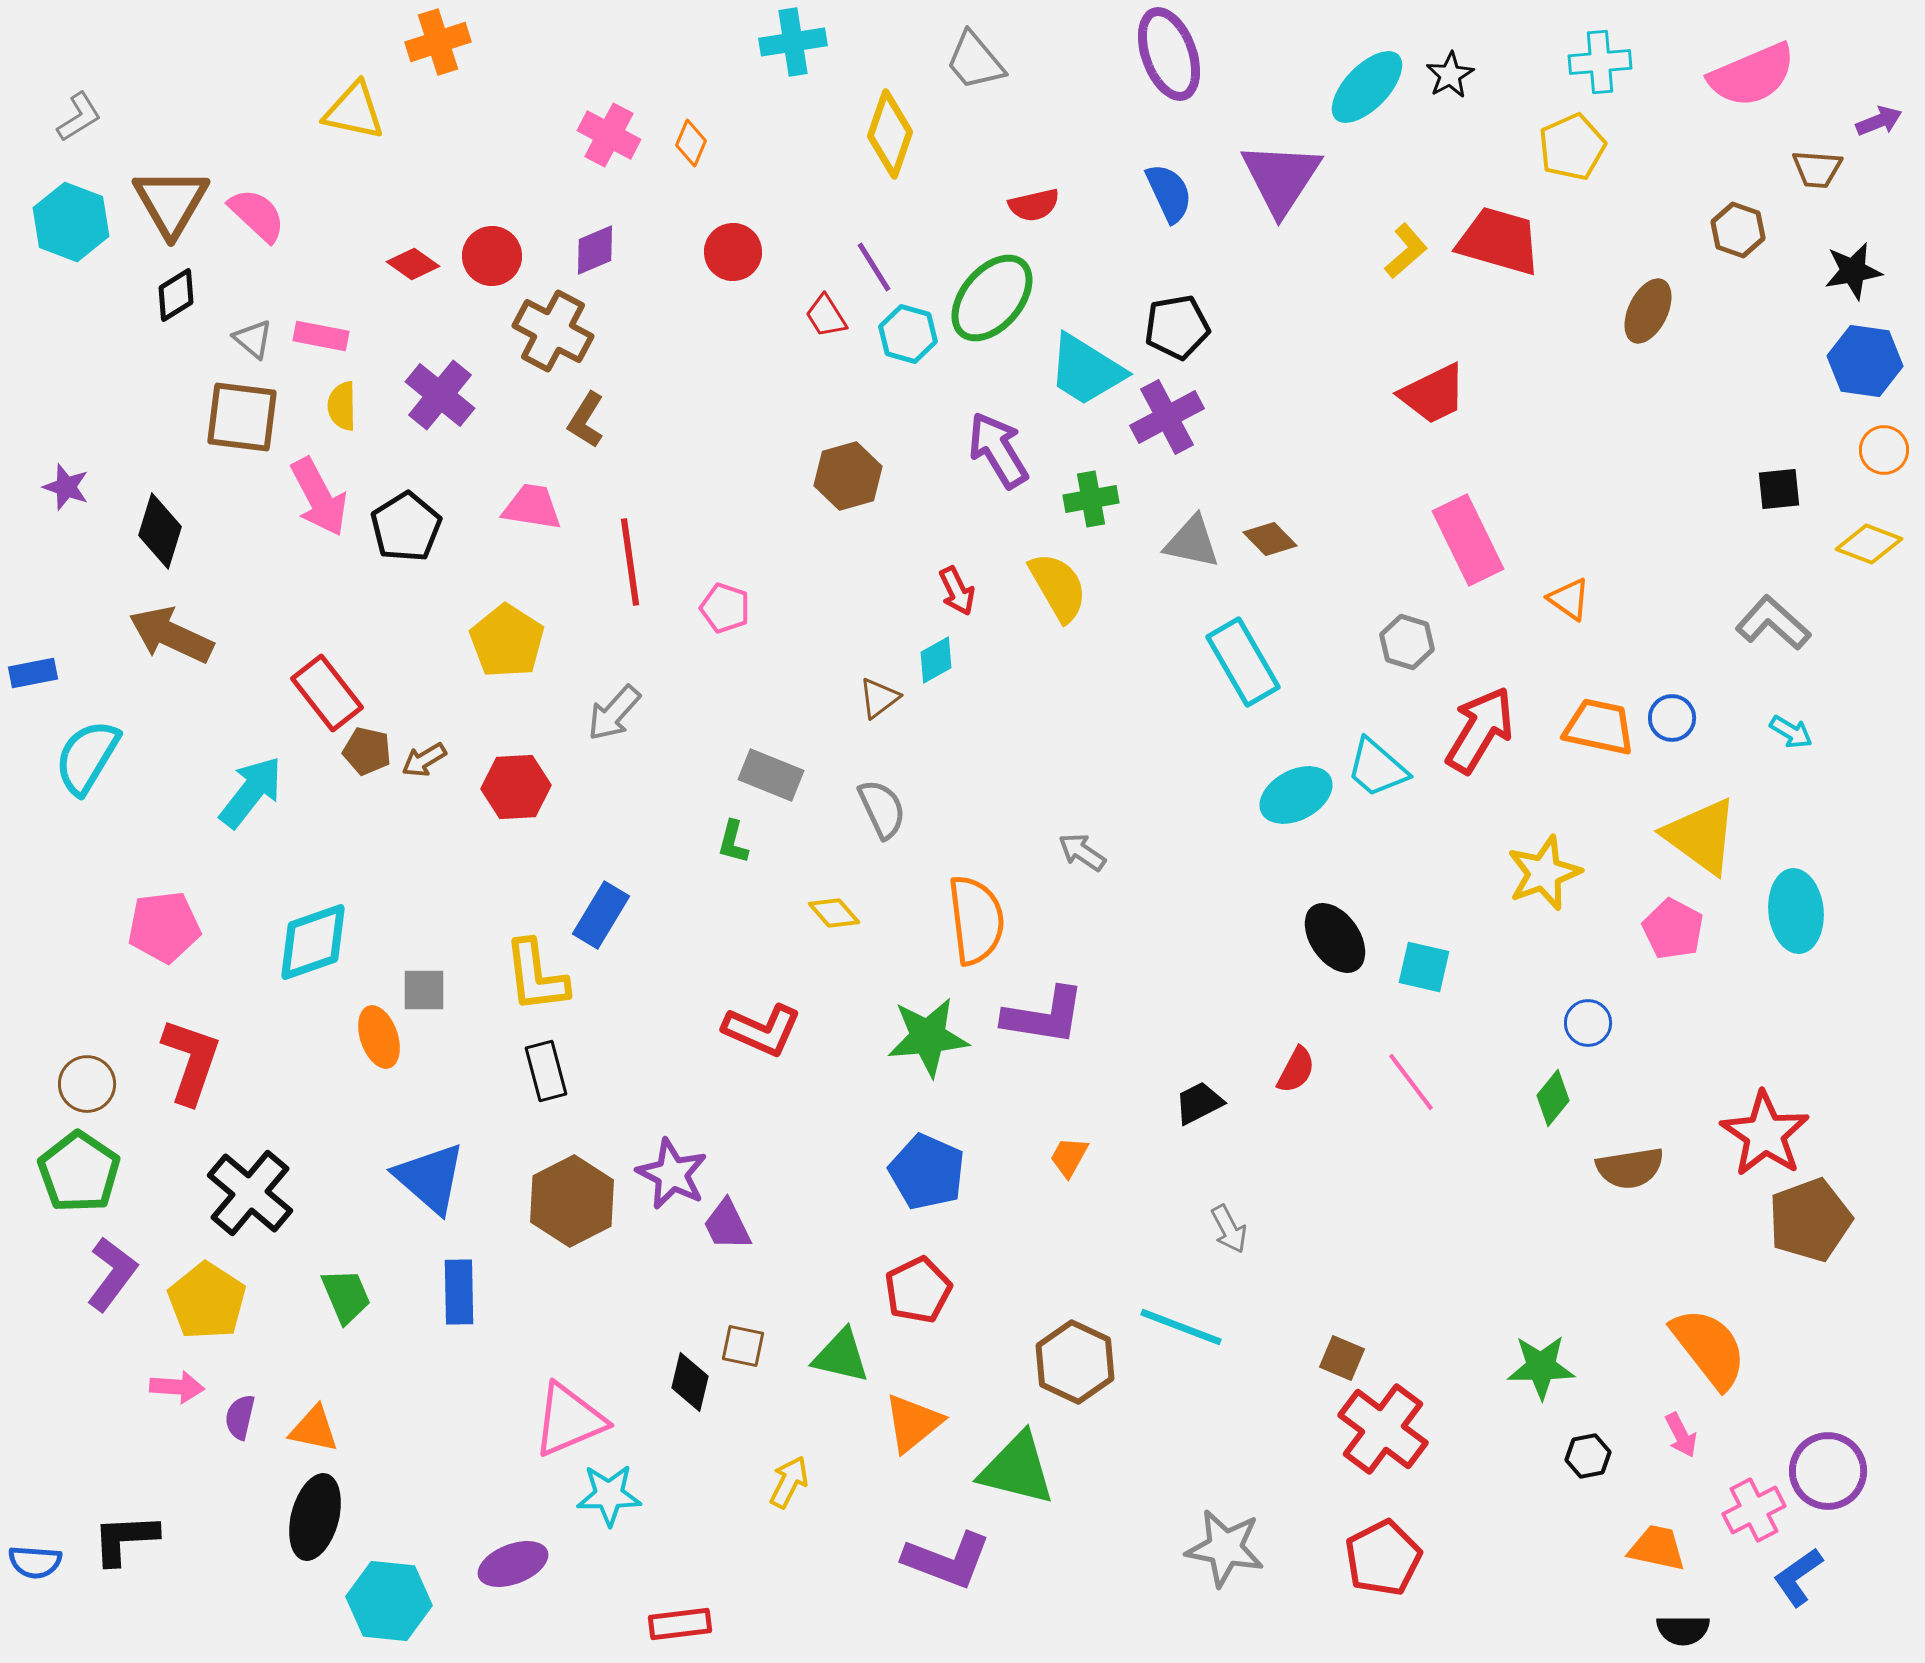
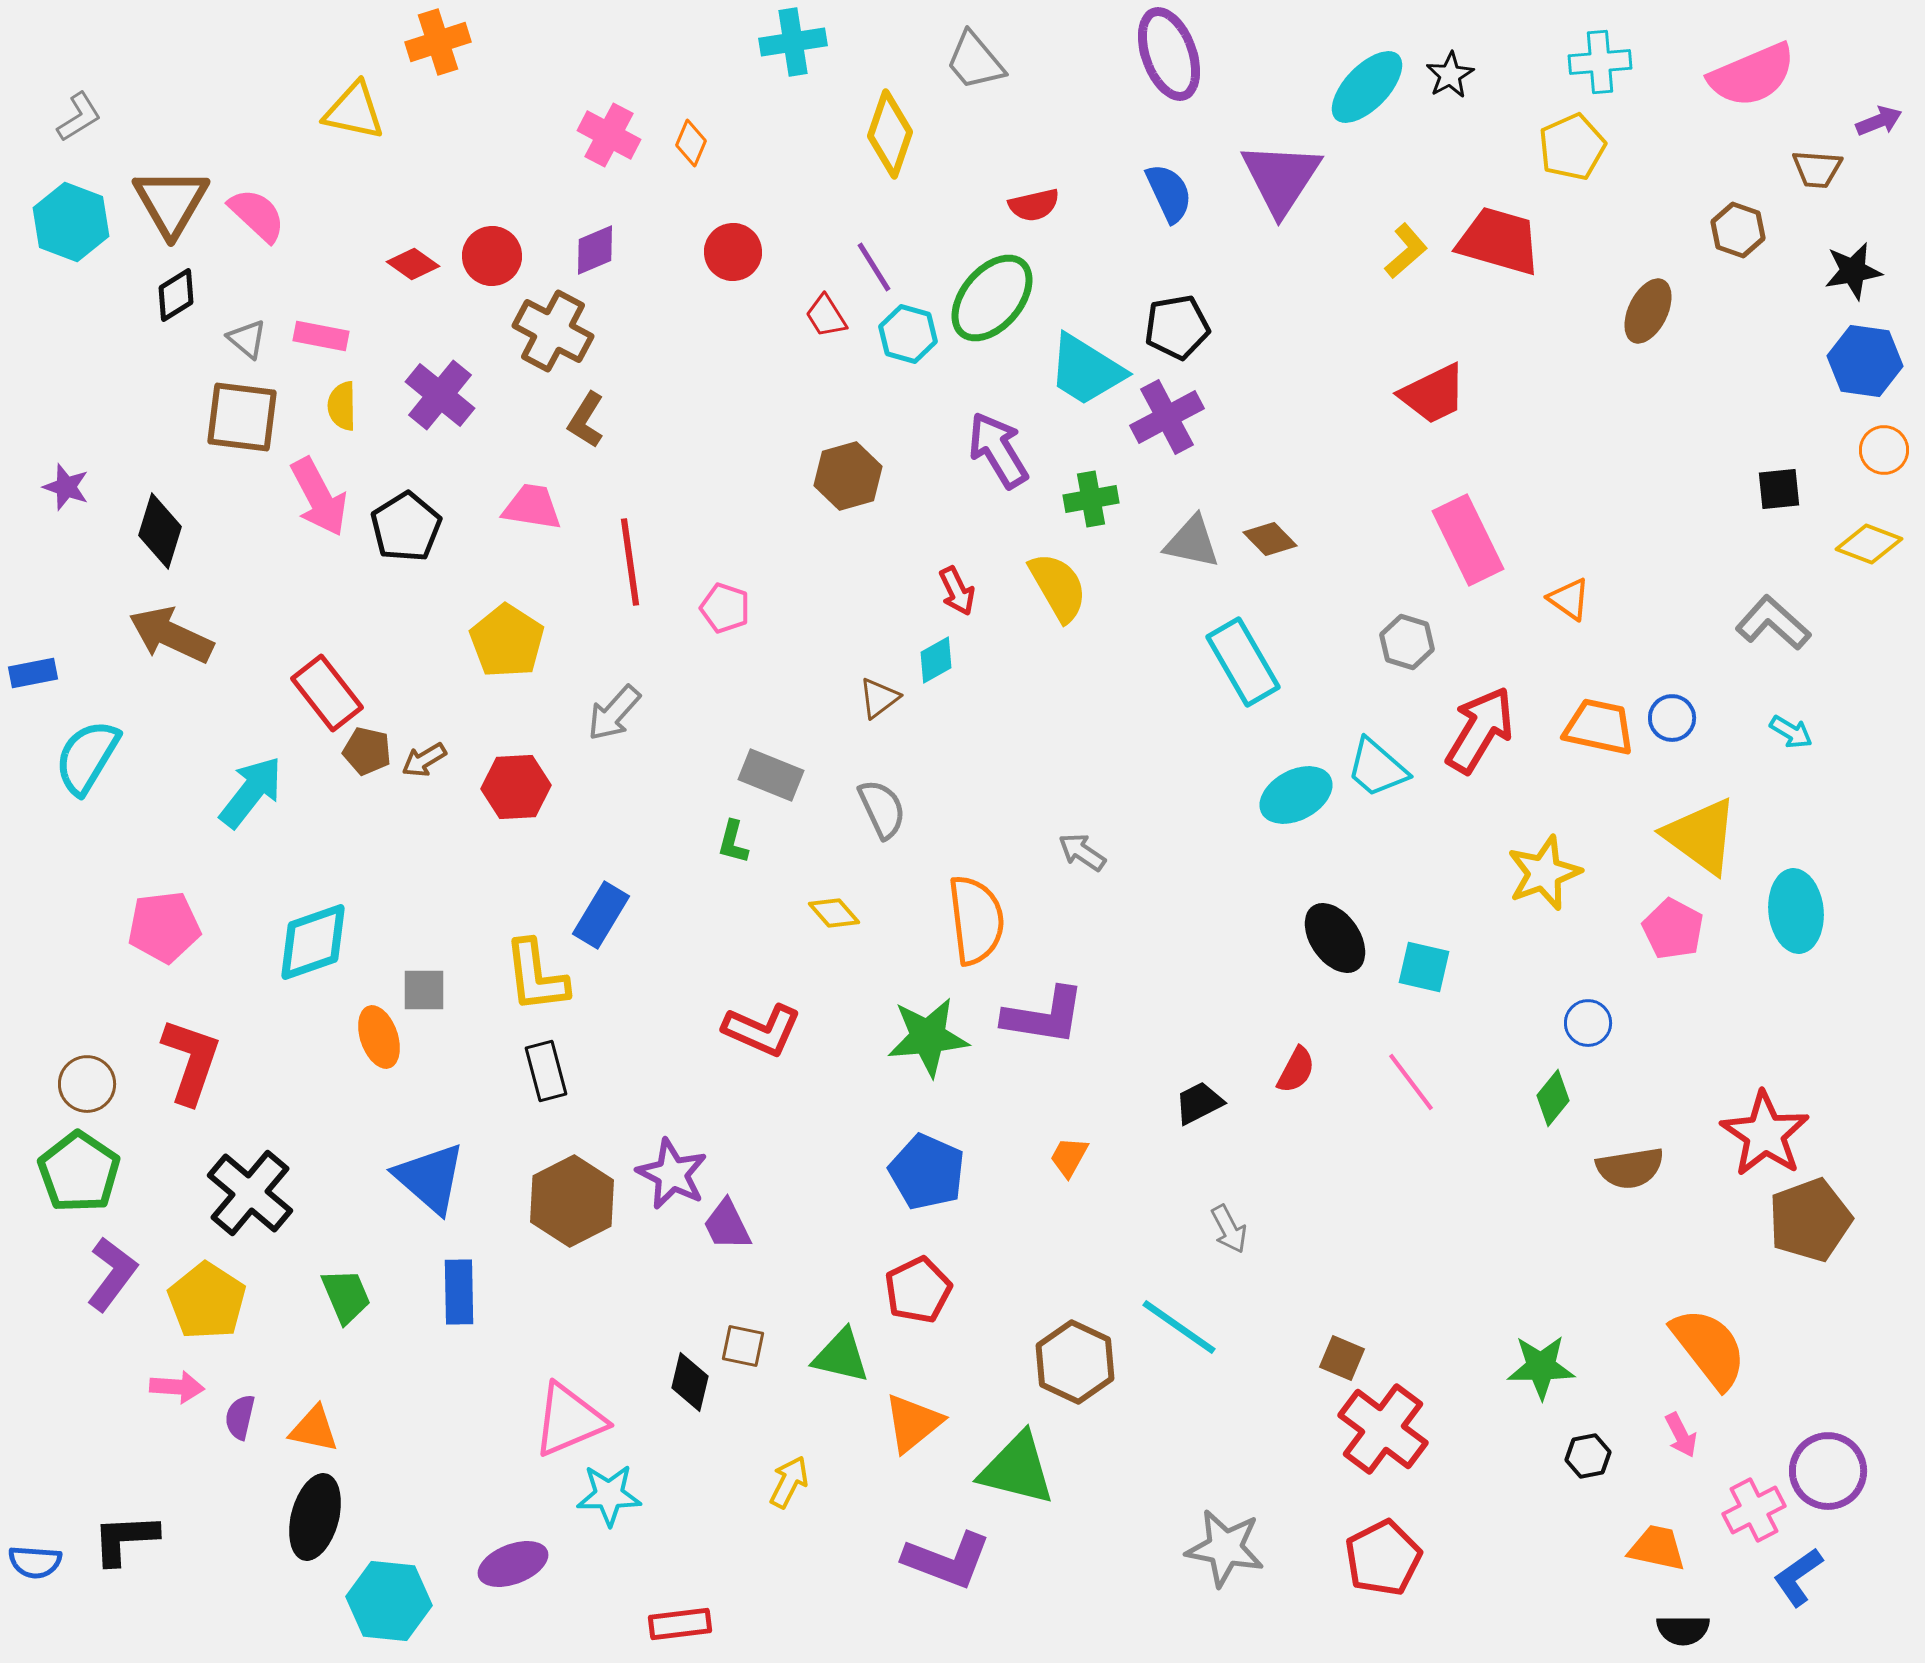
gray triangle at (253, 339): moved 6 px left
cyan line at (1181, 1327): moved 2 px left; rotated 14 degrees clockwise
